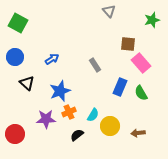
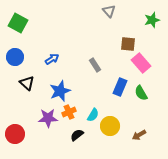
purple star: moved 2 px right, 1 px up
brown arrow: moved 1 px right, 2 px down; rotated 24 degrees counterclockwise
